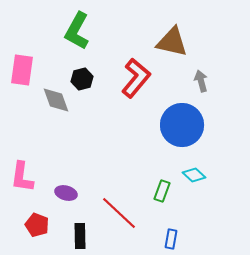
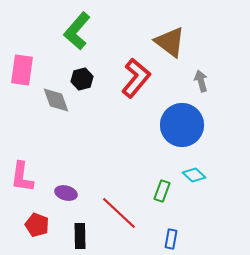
green L-shape: rotated 12 degrees clockwise
brown triangle: moved 2 px left; rotated 24 degrees clockwise
